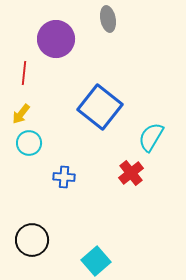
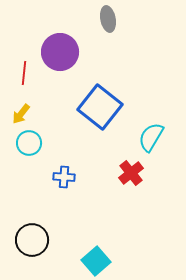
purple circle: moved 4 px right, 13 px down
